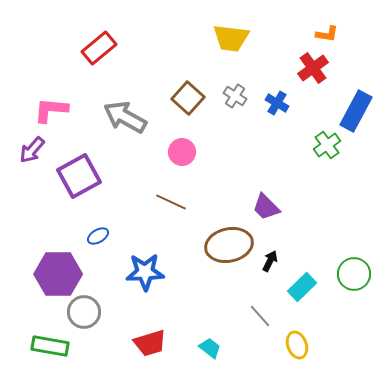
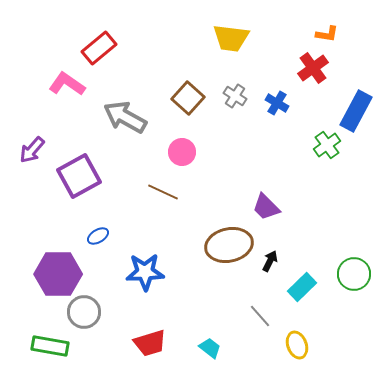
pink L-shape: moved 16 px right, 26 px up; rotated 30 degrees clockwise
brown line: moved 8 px left, 10 px up
